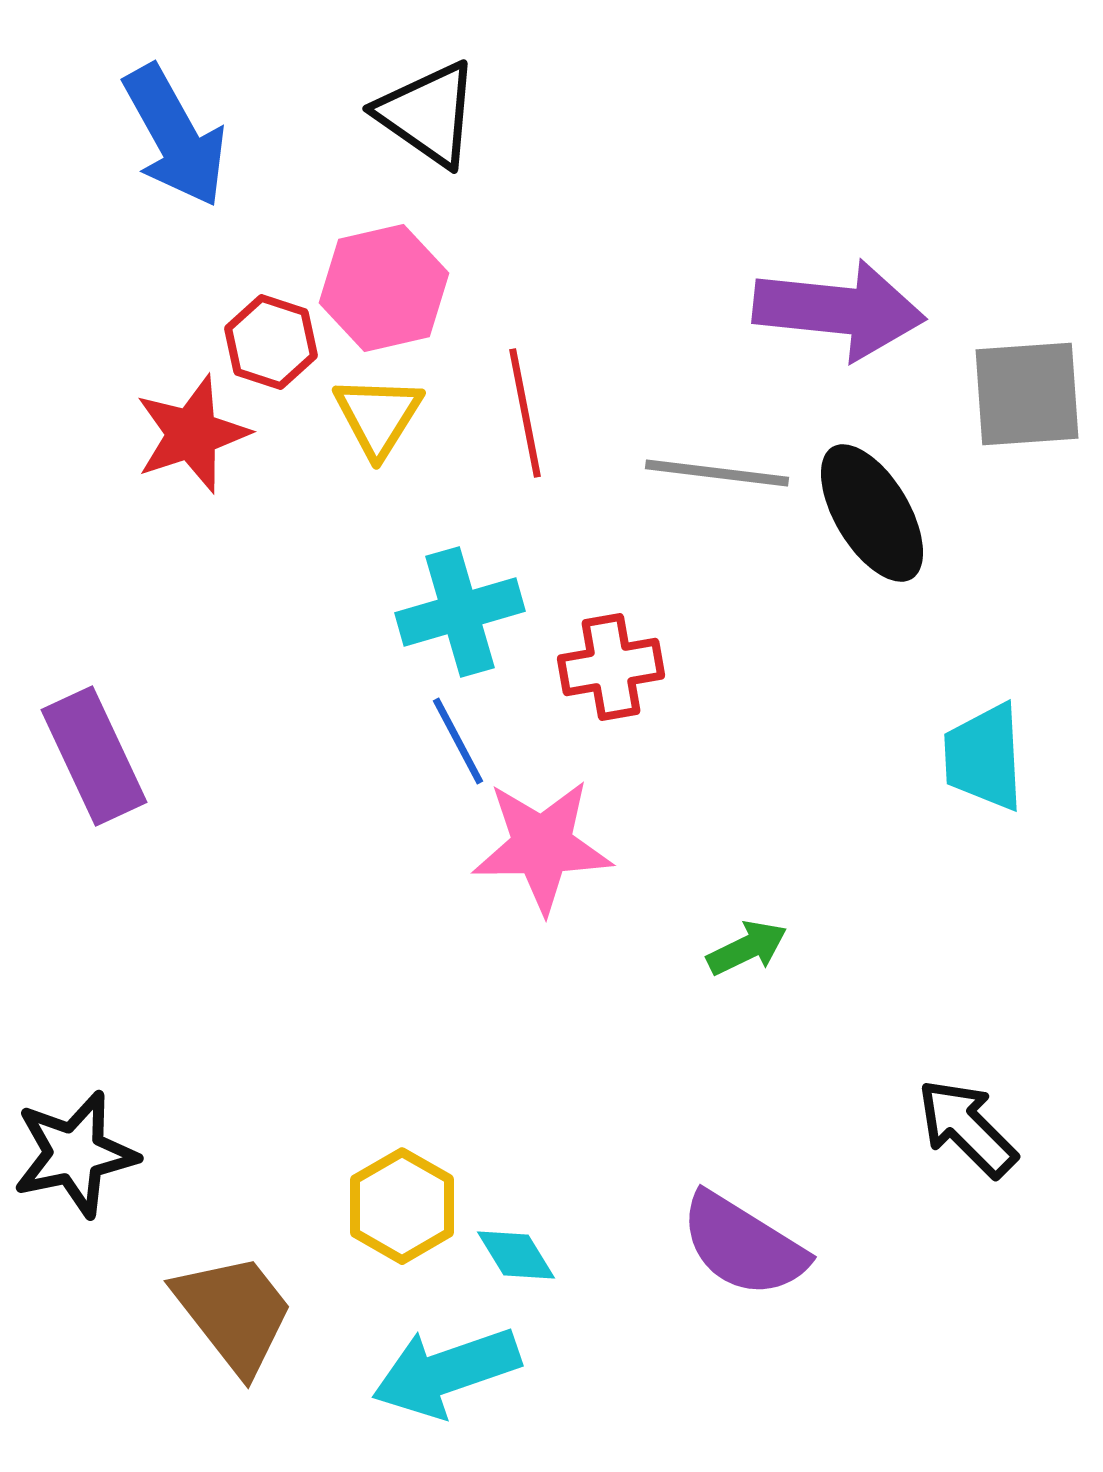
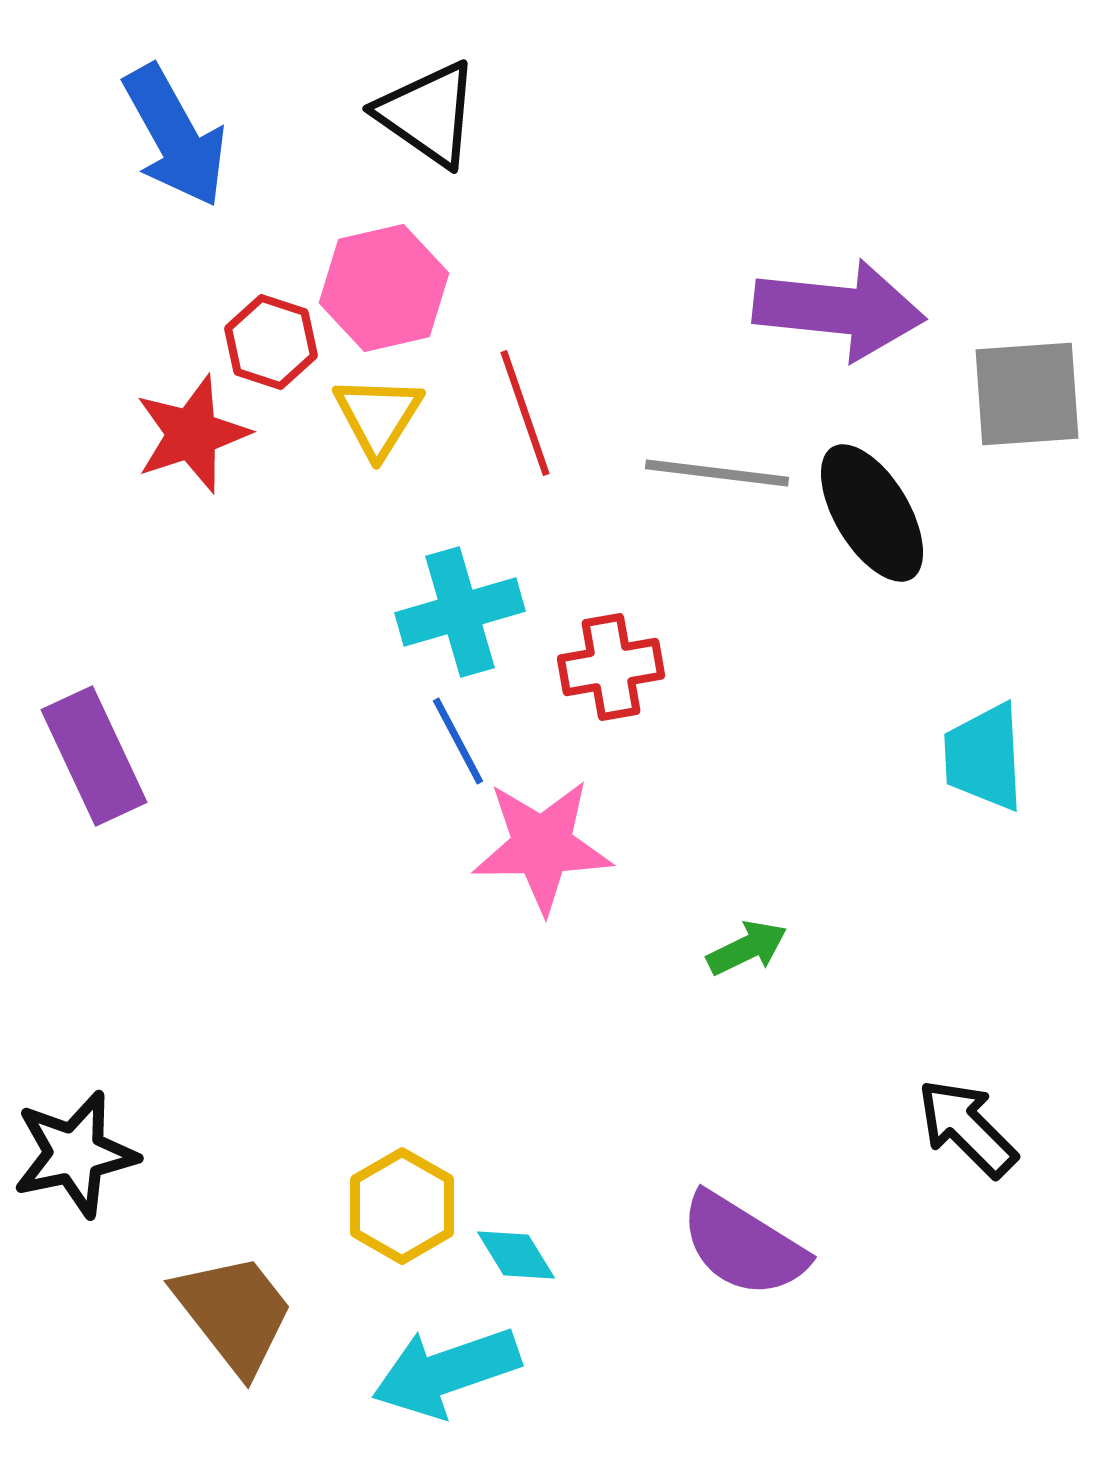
red line: rotated 8 degrees counterclockwise
